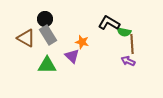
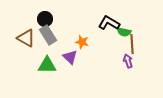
purple triangle: moved 2 px left, 1 px down
purple arrow: rotated 48 degrees clockwise
